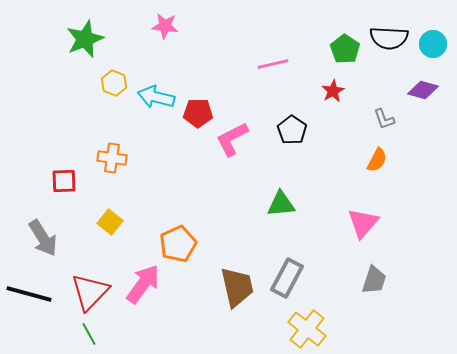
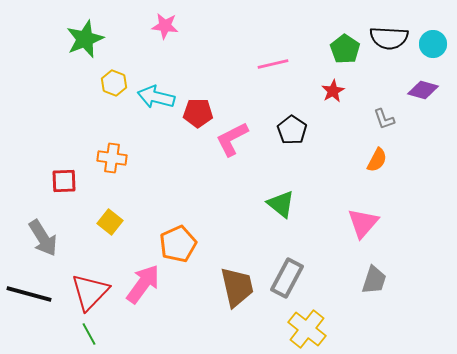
green triangle: rotated 44 degrees clockwise
